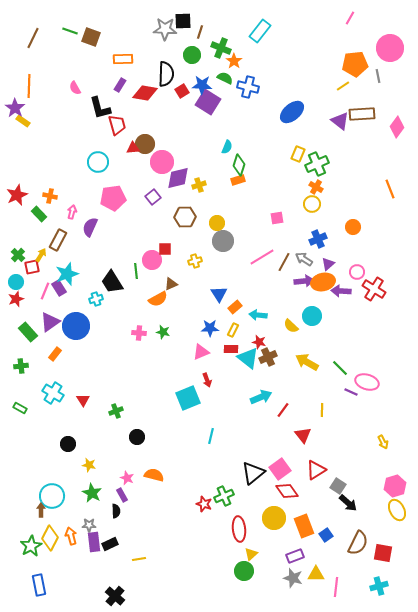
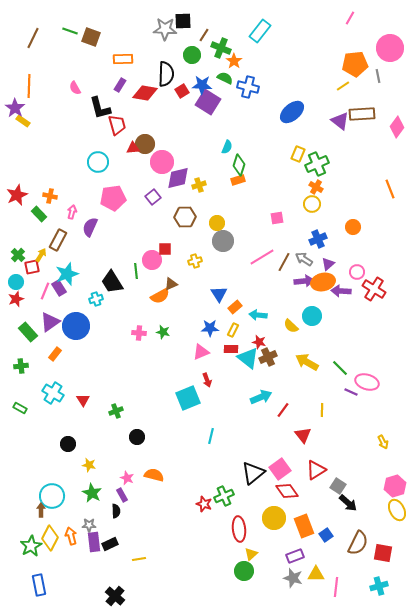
brown line at (200, 32): moved 4 px right, 3 px down; rotated 16 degrees clockwise
orange semicircle at (158, 299): moved 2 px right, 3 px up
